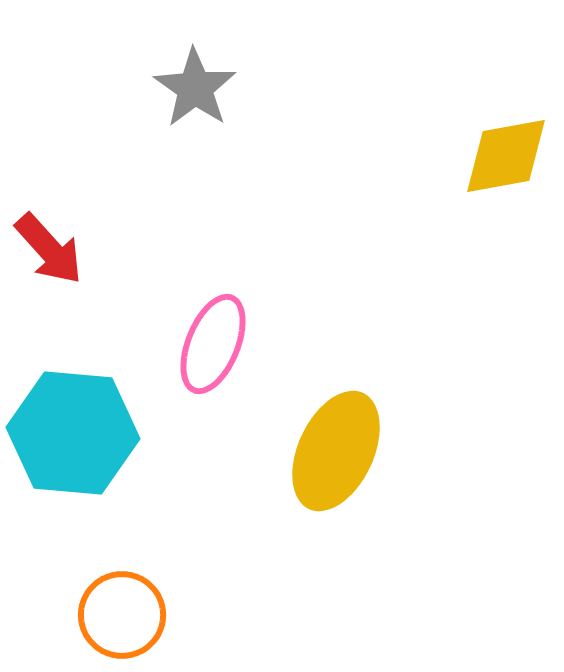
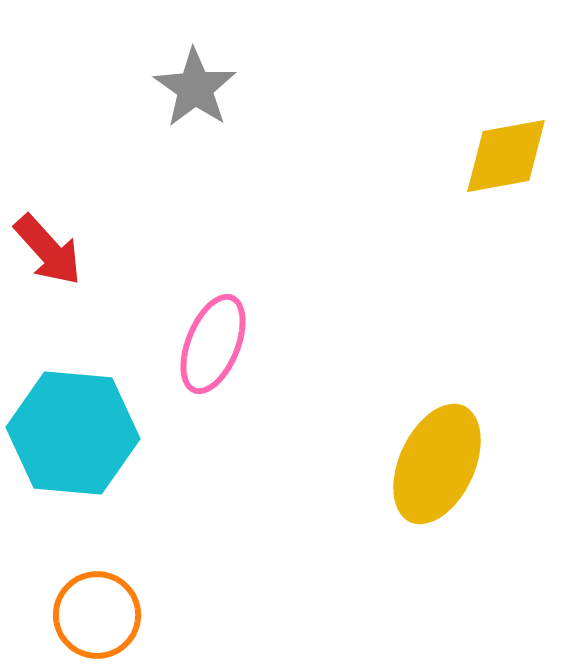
red arrow: moved 1 px left, 1 px down
yellow ellipse: moved 101 px right, 13 px down
orange circle: moved 25 px left
